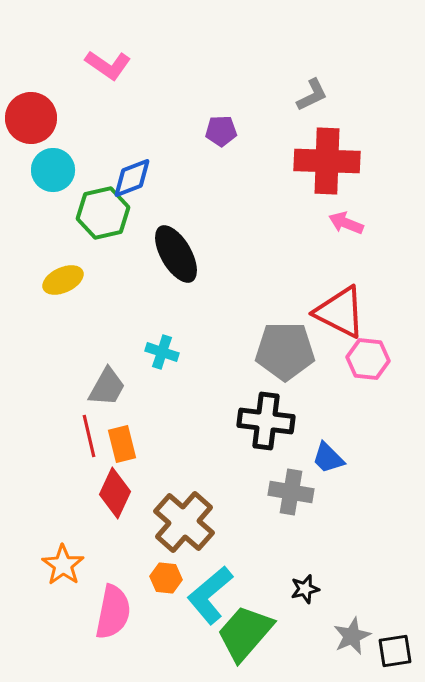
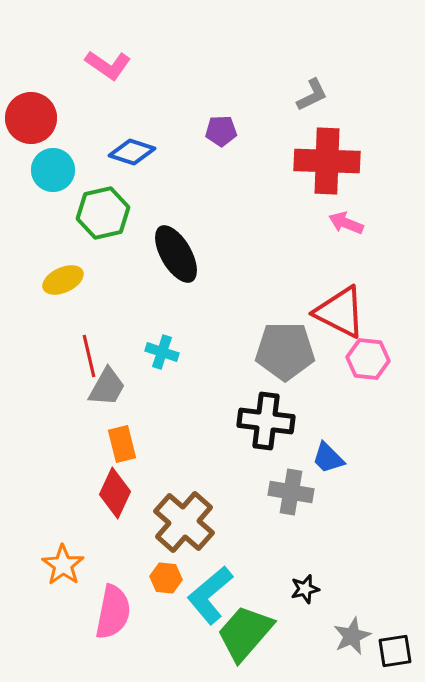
blue diamond: moved 26 px up; rotated 39 degrees clockwise
red line: moved 80 px up
